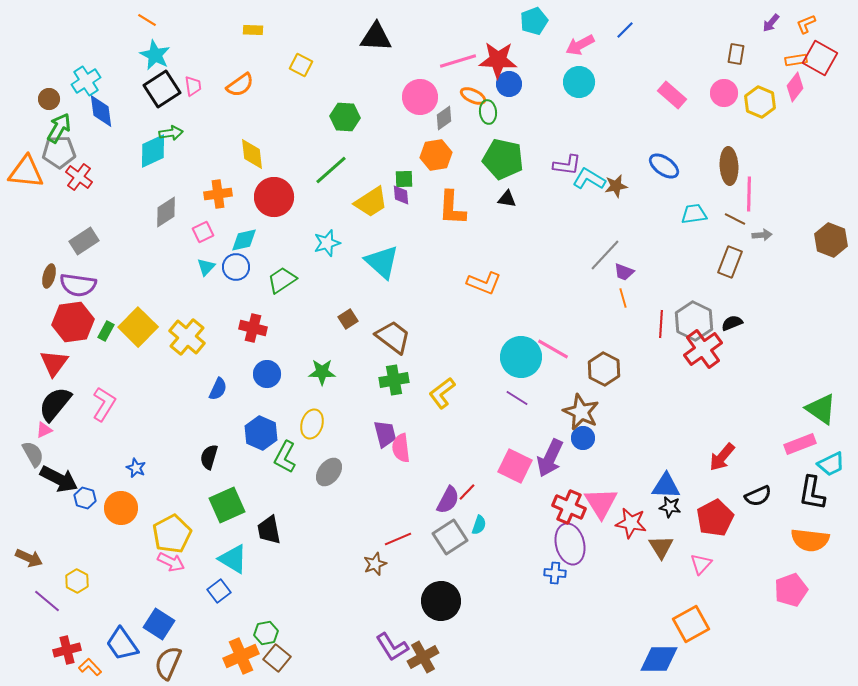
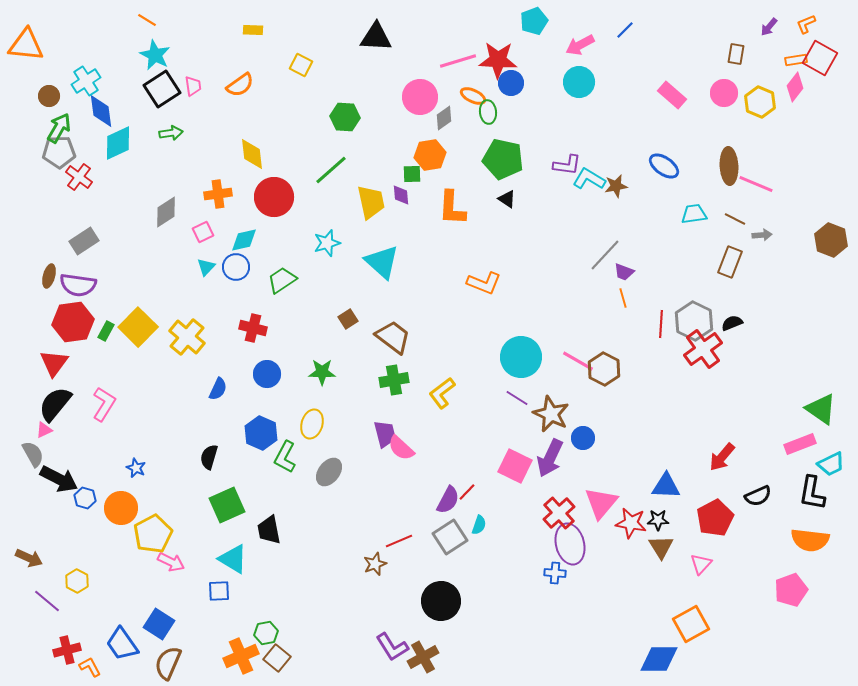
purple arrow at (771, 23): moved 2 px left, 4 px down
blue circle at (509, 84): moved 2 px right, 1 px up
brown circle at (49, 99): moved 3 px up
cyan diamond at (153, 151): moved 35 px left, 8 px up
orange hexagon at (436, 155): moved 6 px left
orange triangle at (26, 172): moved 127 px up
green square at (404, 179): moved 8 px right, 5 px up
pink line at (749, 194): moved 7 px right, 10 px up; rotated 68 degrees counterclockwise
black triangle at (507, 199): rotated 24 degrees clockwise
yellow trapezoid at (371, 202): rotated 69 degrees counterclockwise
pink line at (553, 349): moved 25 px right, 12 px down
brown star at (581, 412): moved 30 px left, 2 px down
pink semicircle at (401, 448): rotated 40 degrees counterclockwise
pink triangle at (601, 503): rotated 12 degrees clockwise
red cross at (569, 507): moved 10 px left, 6 px down; rotated 24 degrees clockwise
black star at (670, 507): moved 12 px left, 13 px down; rotated 10 degrees counterclockwise
yellow pentagon at (172, 534): moved 19 px left
red line at (398, 539): moved 1 px right, 2 px down
blue square at (219, 591): rotated 35 degrees clockwise
orange L-shape at (90, 667): rotated 15 degrees clockwise
